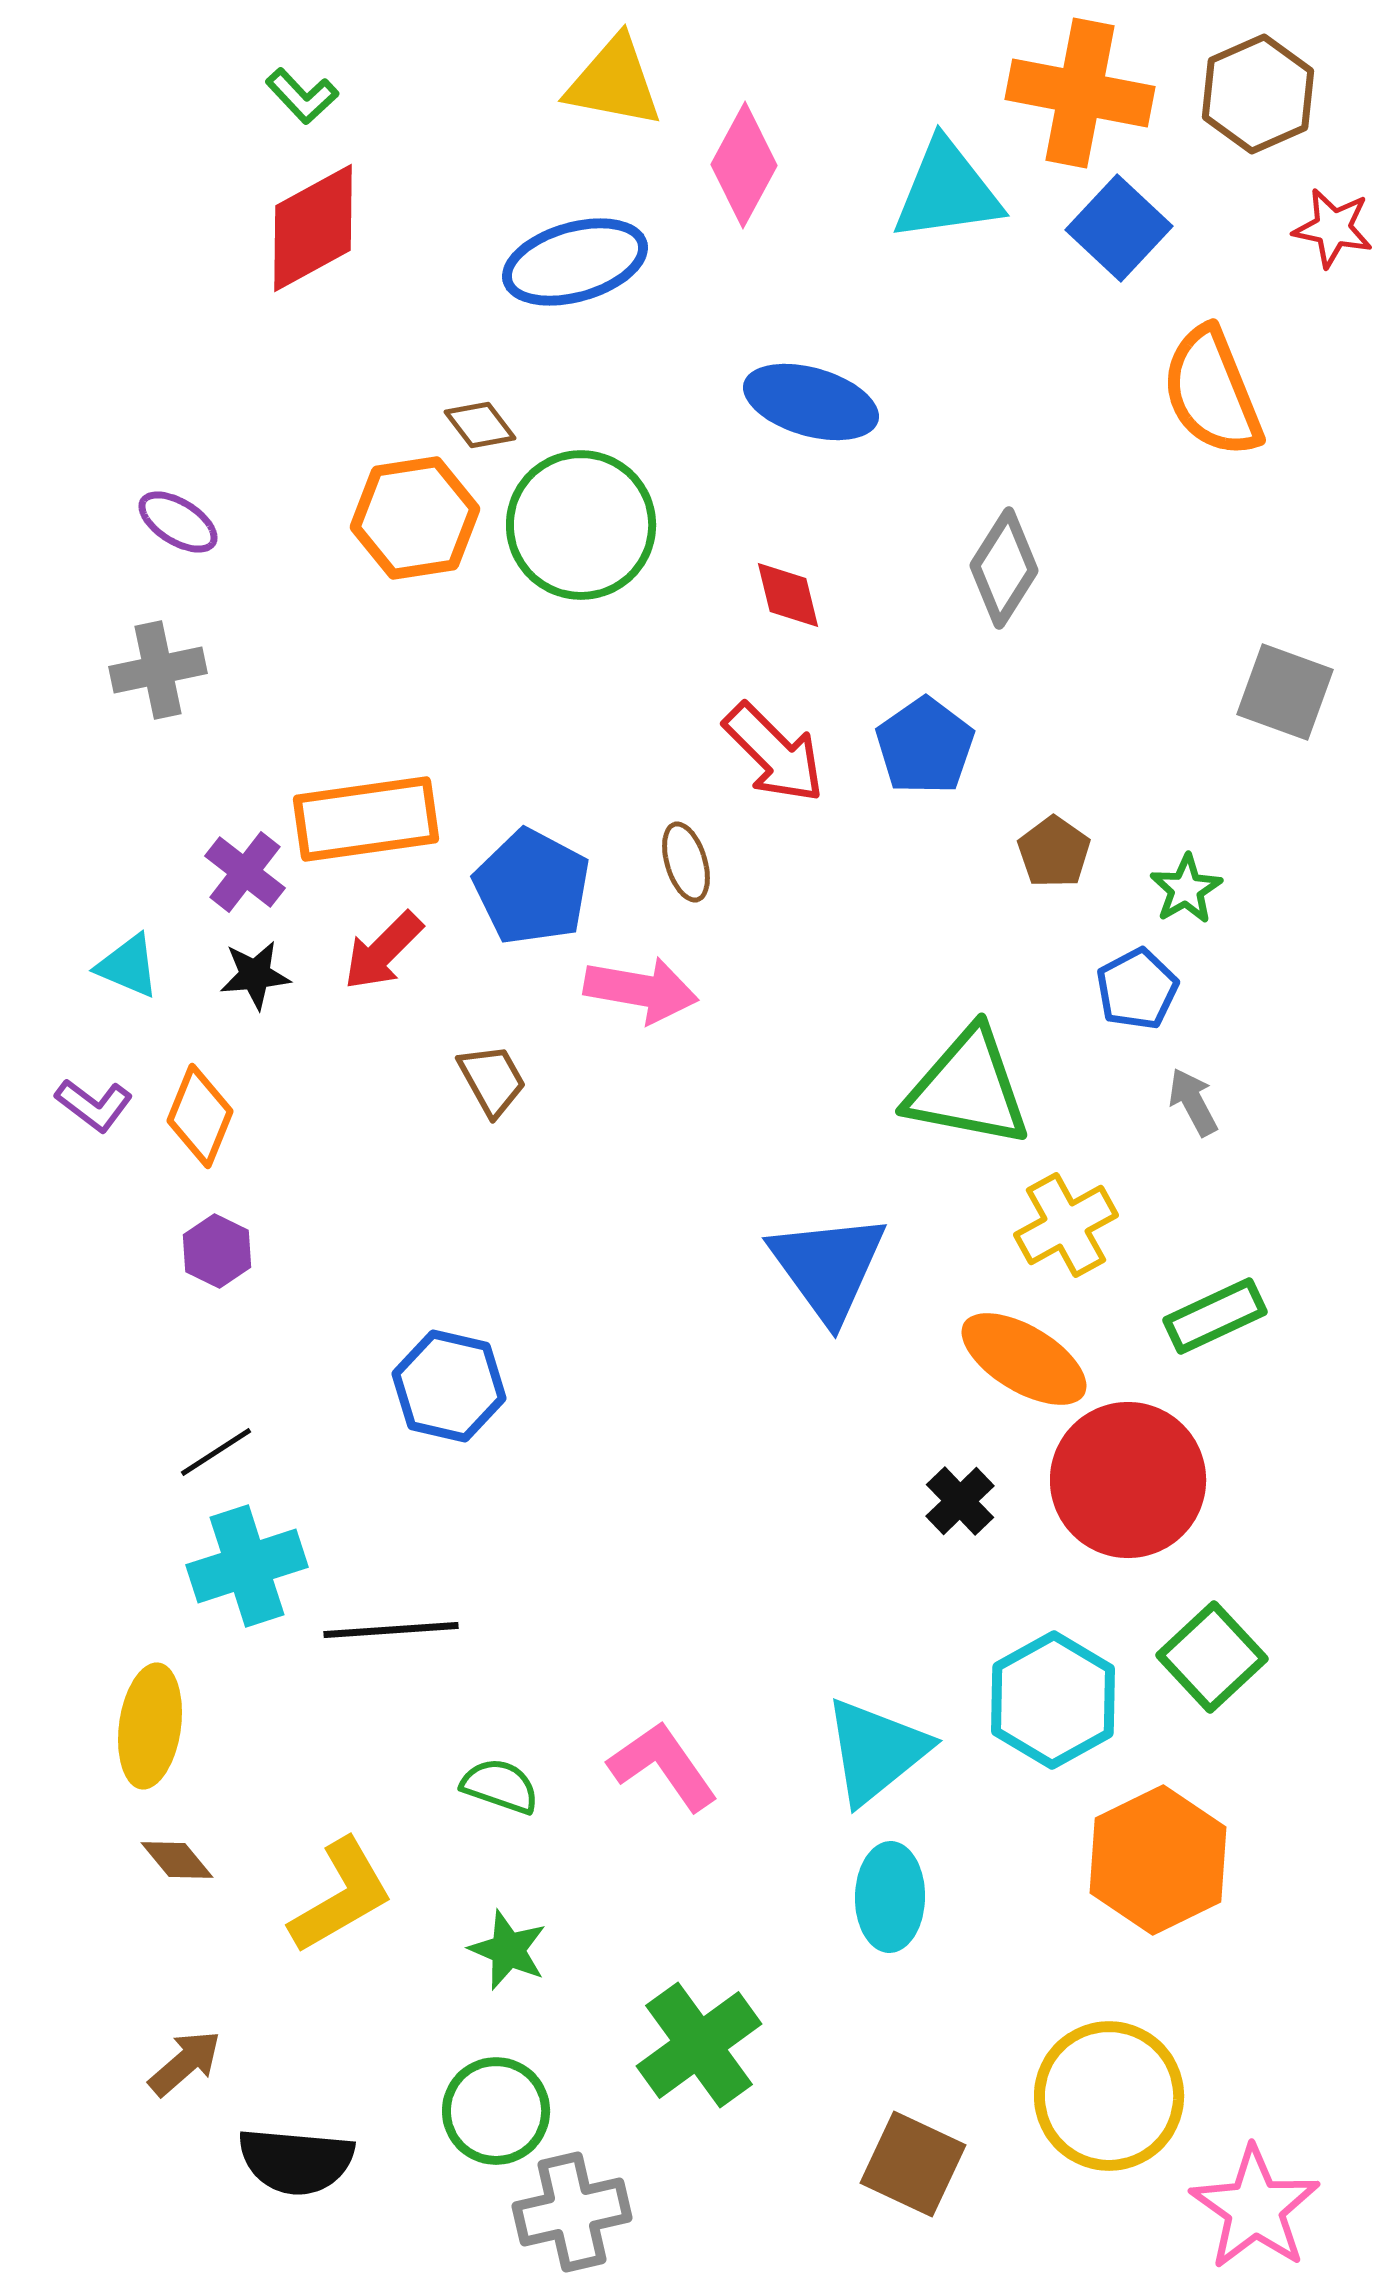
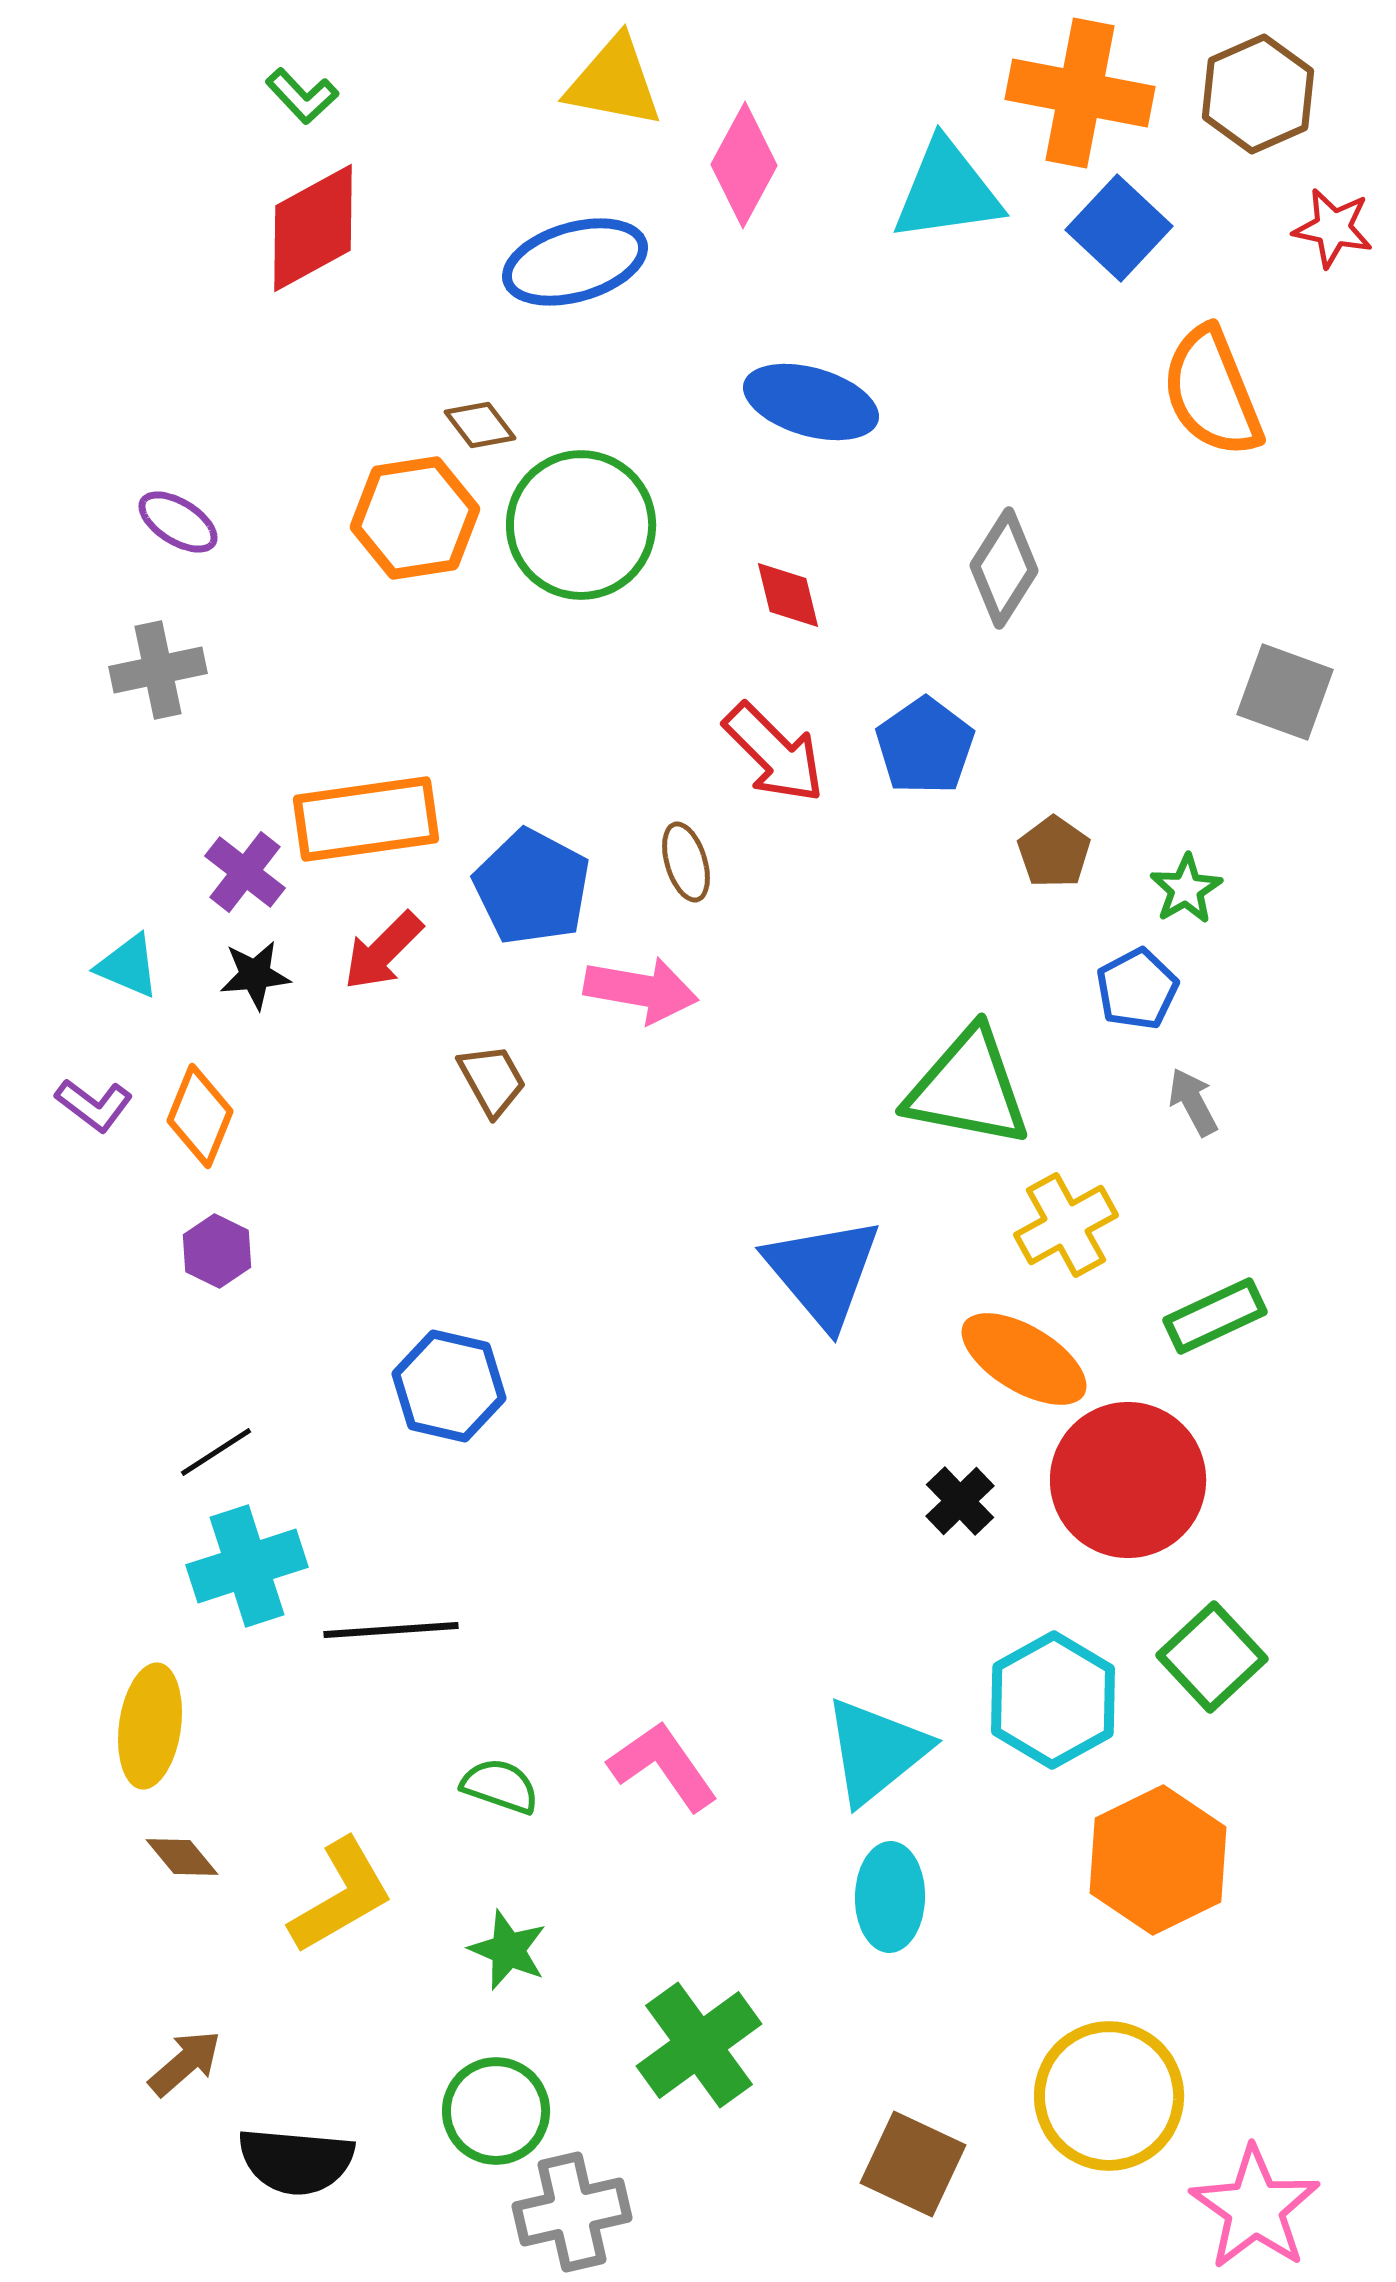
blue triangle at (828, 1267): moved 5 px left, 5 px down; rotated 4 degrees counterclockwise
brown diamond at (177, 1860): moved 5 px right, 3 px up
